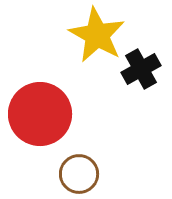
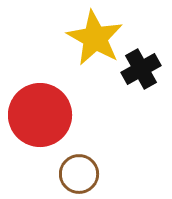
yellow star: moved 2 px left, 3 px down
red circle: moved 1 px down
